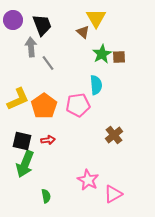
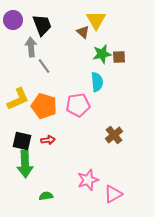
yellow triangle: moved 2 px down
green star: rotated 18 degrees clockwise
gray line: moved 4 px left, 3 px down
cyan semicircle: moved 1 px right, 3 px up
orange pentagon: rotated 20 degrees counterclockwise
green arrow: rotated 24 degrees counterclockwise
pink star: rotated 25 degrees clockwise
green semicircle: rotated 88 degrees counterclockwise
